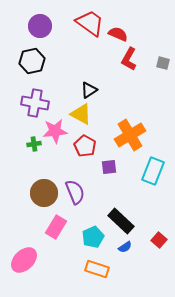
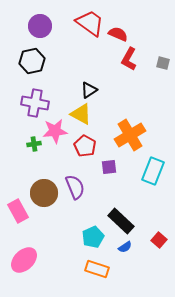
purple semicircle: moved 5 px up
pink rectangle: moved 38 px left, 16 px up; rotated 60 degrees counterclockwise
